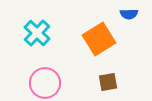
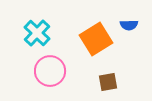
blue semicircle: moved 11 px down
orange square: moved 3 px left
pink circle: moved 5 px right, 12 px up
